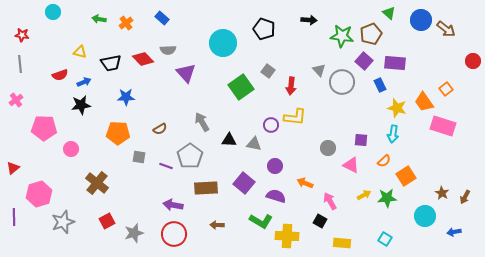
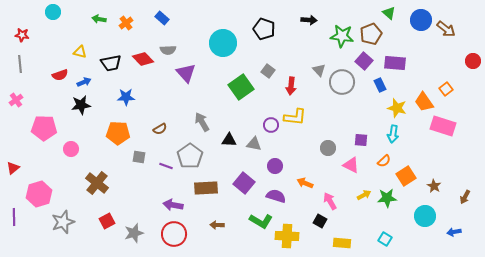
brown star at (442, 193): moved 8 px left, 7 px up
